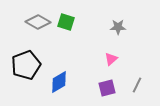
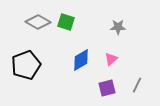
blue diamond: moved 22 px right, 22 px up
